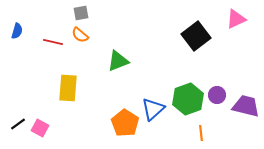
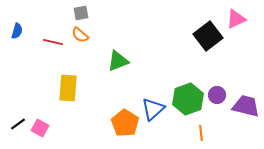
black square: moved 12 px right
